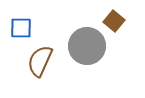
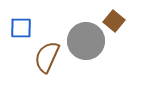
gray circle: moved 1 px left, 5 px up
brown semicircle: moved 7 px right, 4 px up
